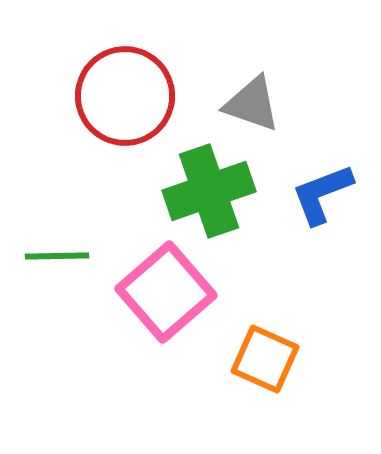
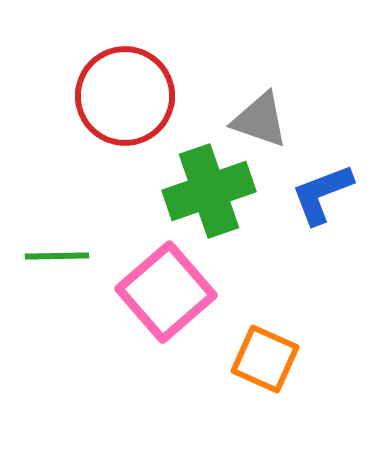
gray triangle: moved 8 px right, 16 px down
